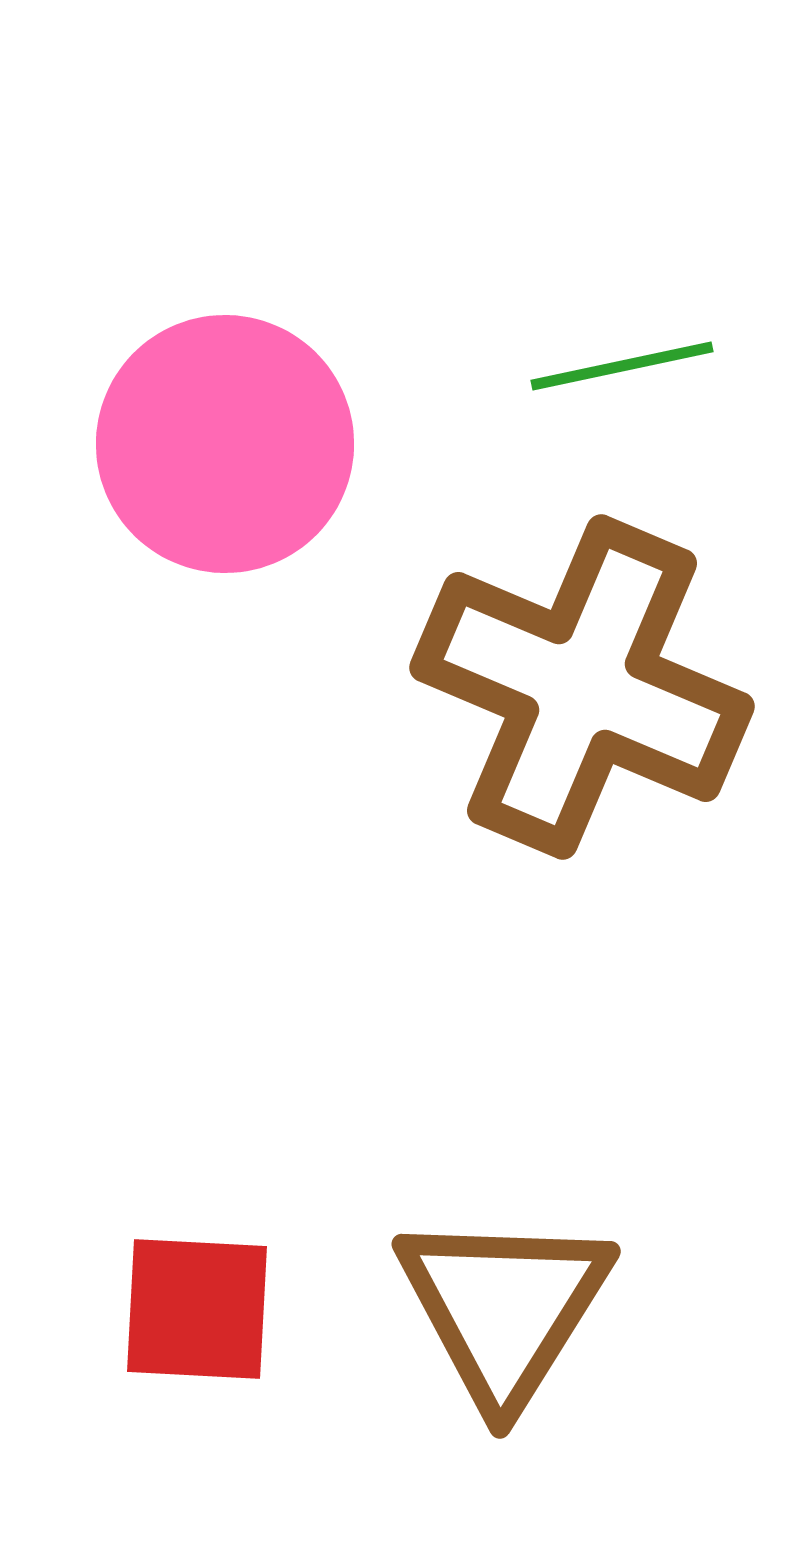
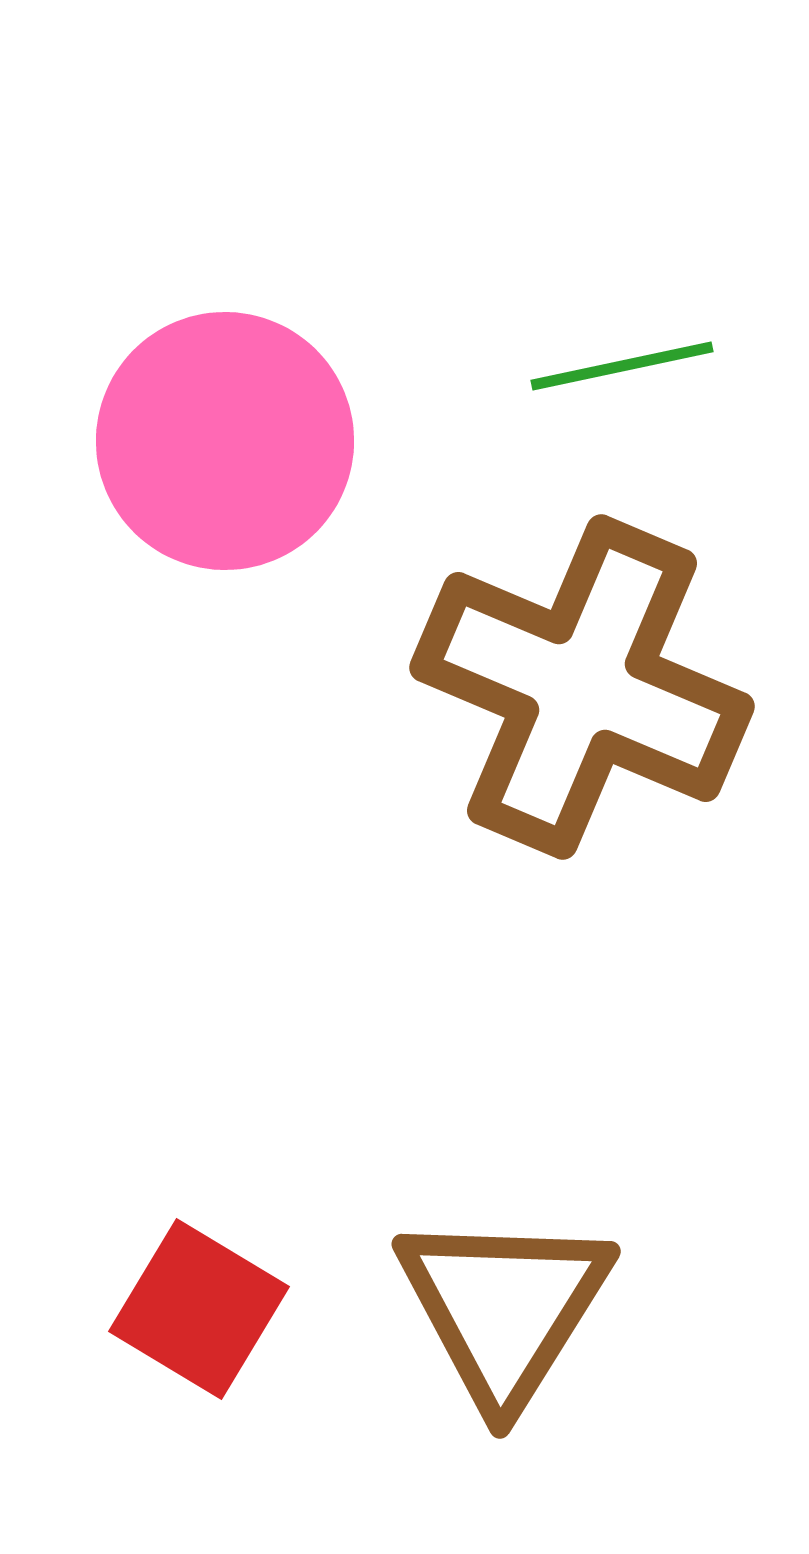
pink circle: moved 3 px up
red square: moved 2 px right; rotated 28 degrees clockwise
